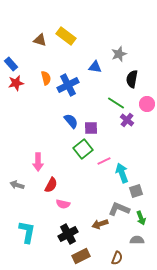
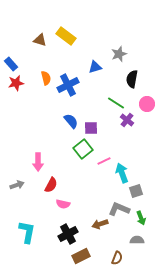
blue triangle: rotated 24 degrees counterclockwise
gray arrow: rotated 144 degrees clockwise
